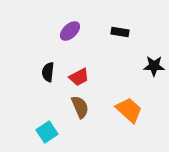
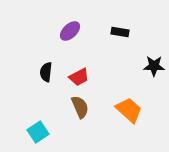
black semicircle: moved 2 px left
cyan square: moved 9 px left
